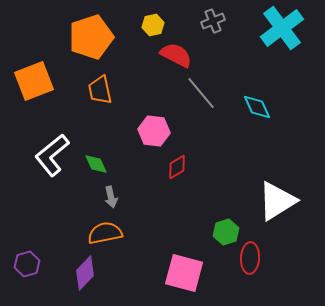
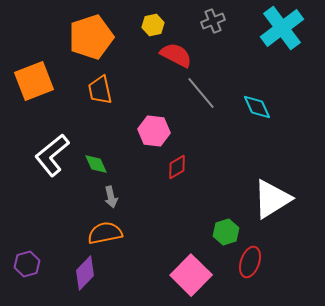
white triangle: moved 5 px left, 2 px up
red ellipse: moved 4 px down; rotated 16 degrees clockwise
pink square: moved 7 px right, 2 px down; rotated 30 degrees clockwise
